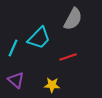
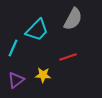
cyan trapezoid: moved 2 px left, 8 px up
purple triangle: rotated 42 degrees clockwise
yellow star: moved 9 px left, 10 px up
